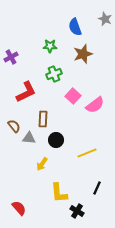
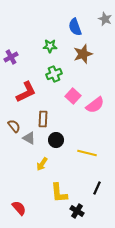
gray triangle: rotated 24 degrees clockwise
yellow line: rotated 36 degrees clockwise
